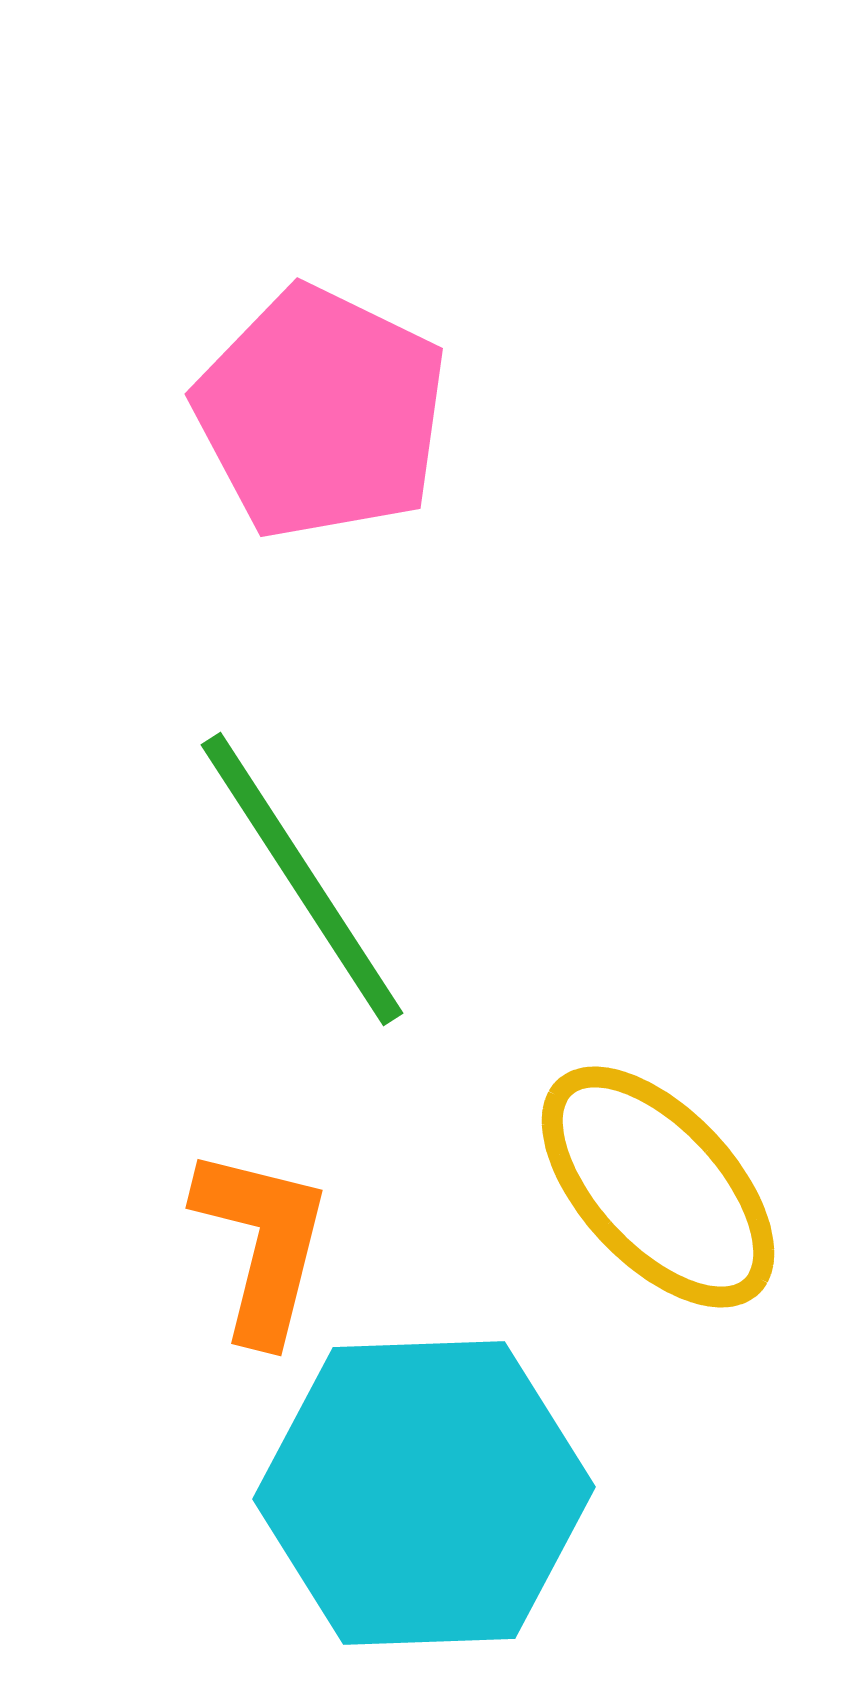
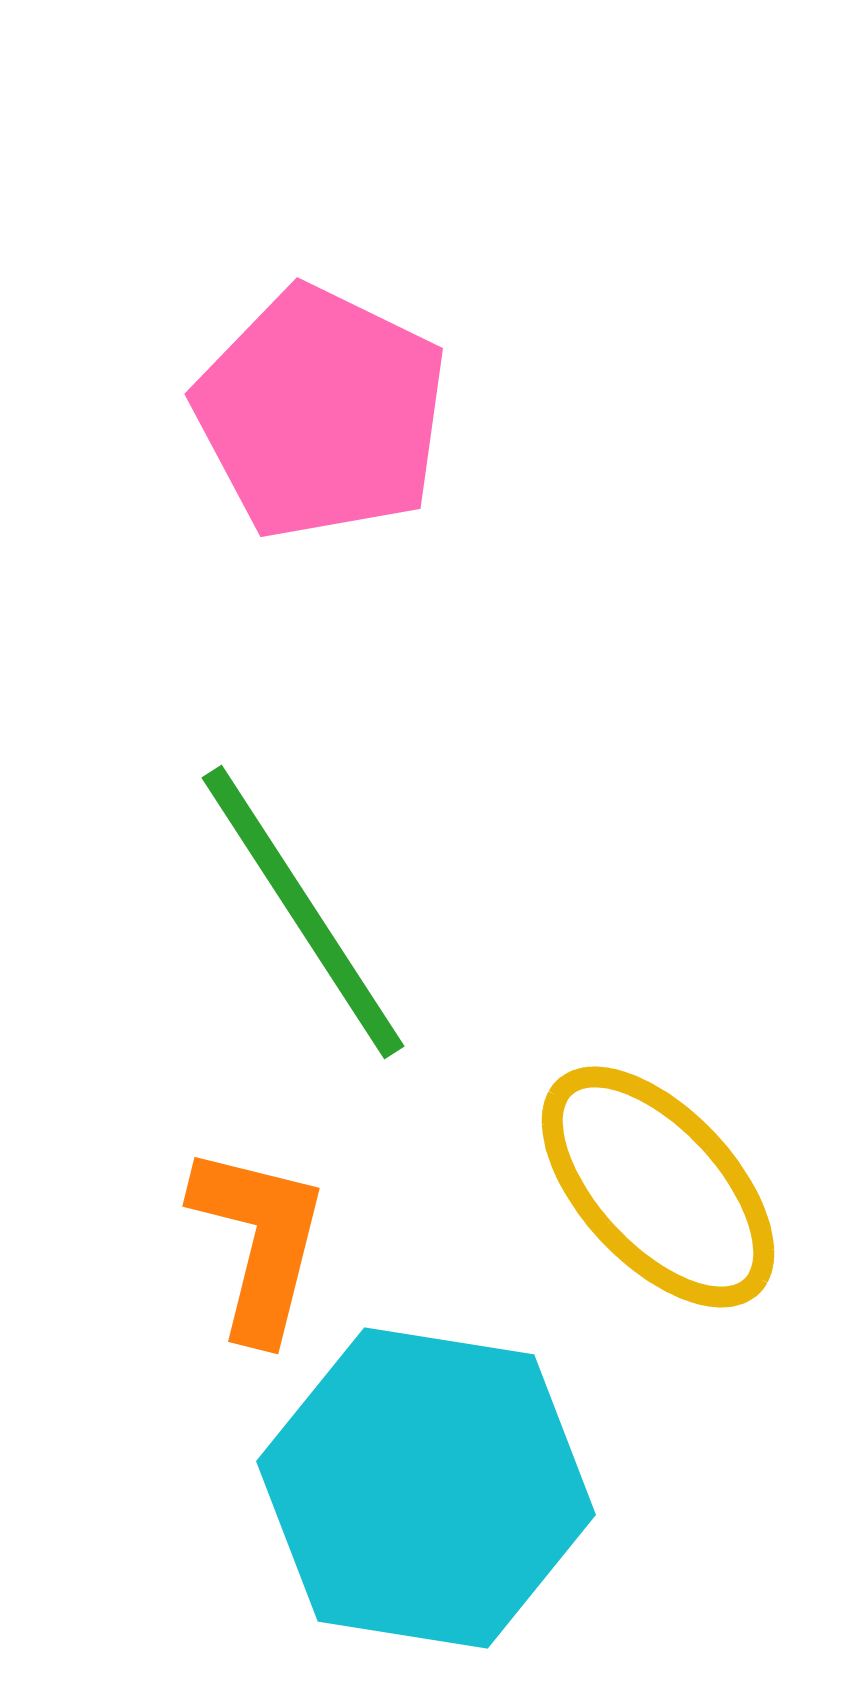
green line: moved 1 px right, 33 px down
orange L-shape: moved 3 px left, 2 px up
cyan hexagon: moved 2 px right, 5 px up; rotated 11 degrees clockwise
